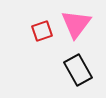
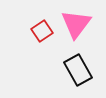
red square: rotated 15 degrees counterclockwise
